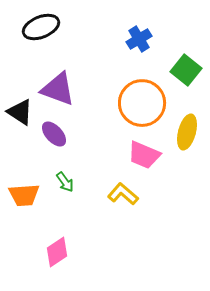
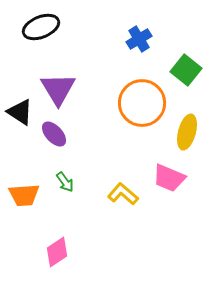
purple triangle: rotated 39 degrees clockwise
pink trapezoid: moved 25 px right, 23 px down
